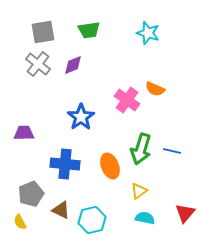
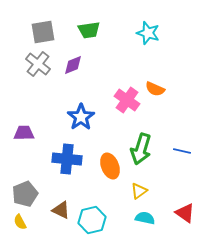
blue line: moved 10 px right
blue cross: moved 2 px right, 5 px up
gray pentagon: moved 6 px left
red triangle: rotated 35 degrees counterclockwise
